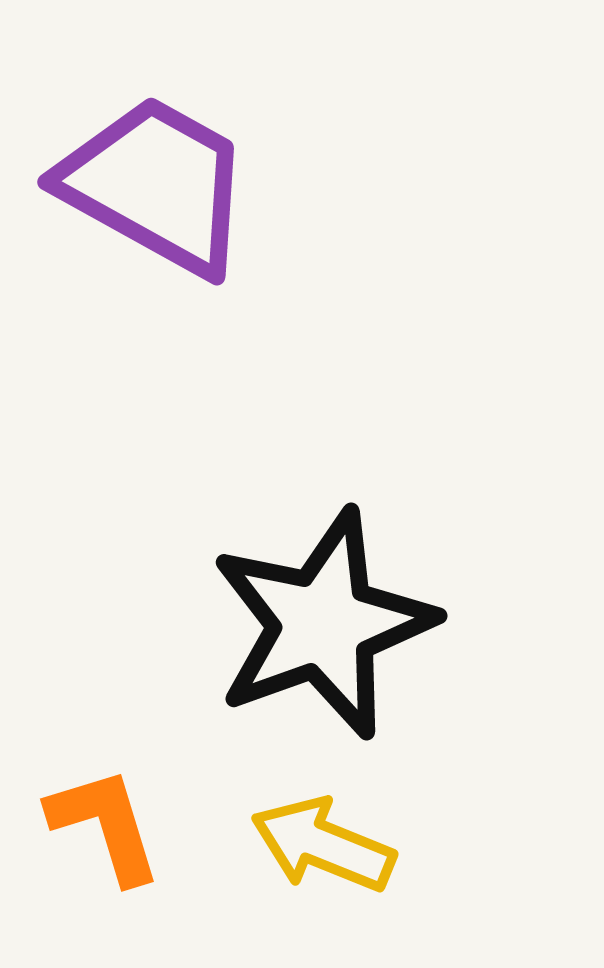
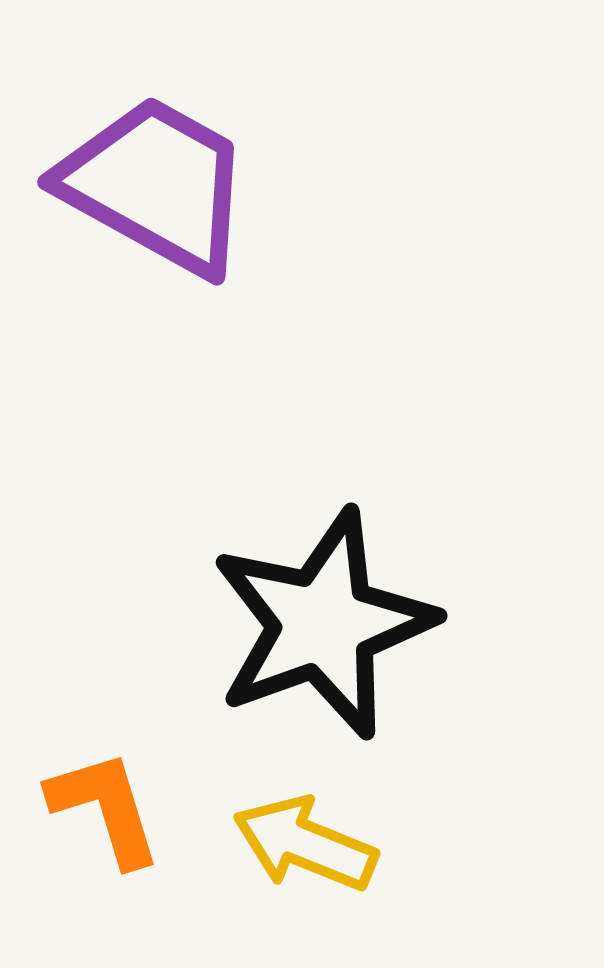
orange L-shape: moved 17 px up
yellow arrow: moved 18 px left, 1 px up
